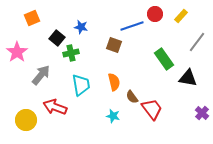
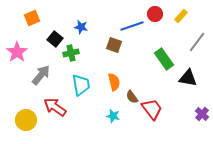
black square: moved 2 px left, 1 px down
red arrow: rotated 15 degrees clockwise
purple cross: moved 1 px down
